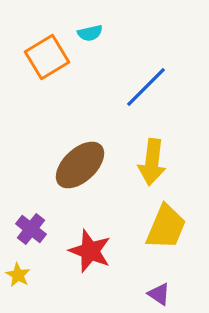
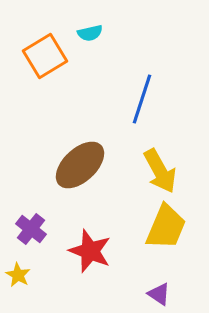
orange square: moved 2 px left, 1 px up
blue line: moved 4 px left, 12 px down; rotated 27 degrees counterclockwise
yellow arrow: moved 8 px right, 9 px down; rotated 36 degrees counterclockwise
